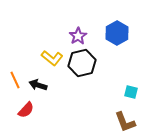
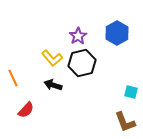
yellow L-shape: rotated 10 degrees clockwise
orange line: moved 2 px left, 2 px up
black arrow: moved 15 px right
